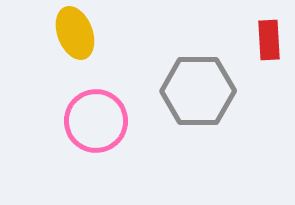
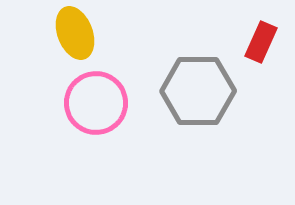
red rectangle: moved 8 px left, 2 px down; rotated 27 degrees clockwise
pink circle: moved 18 px up
